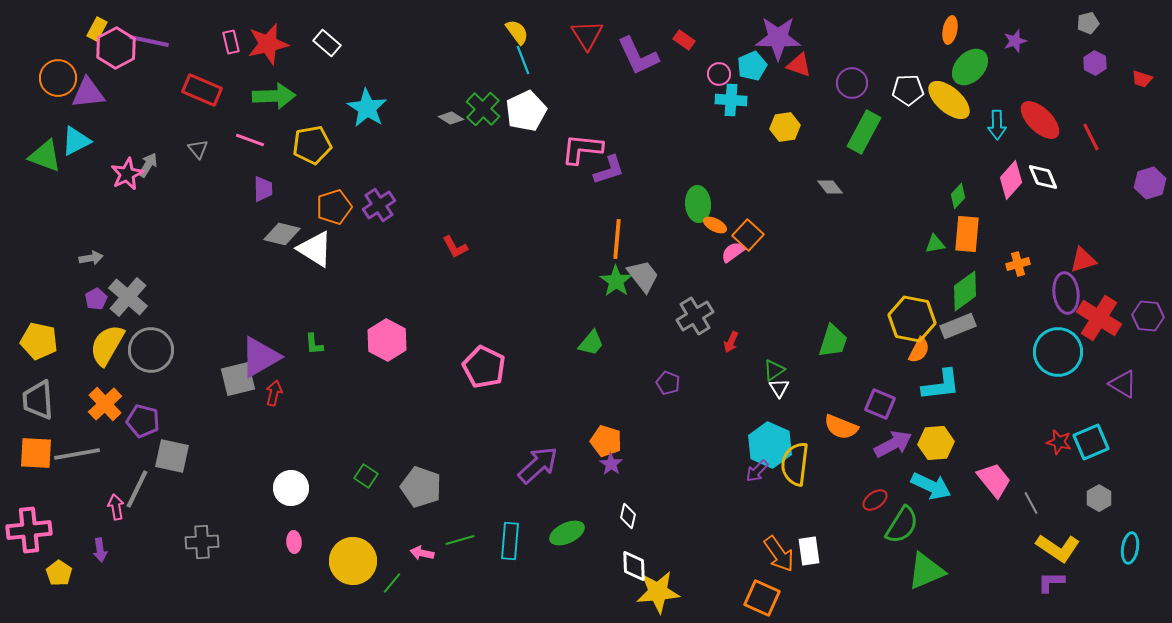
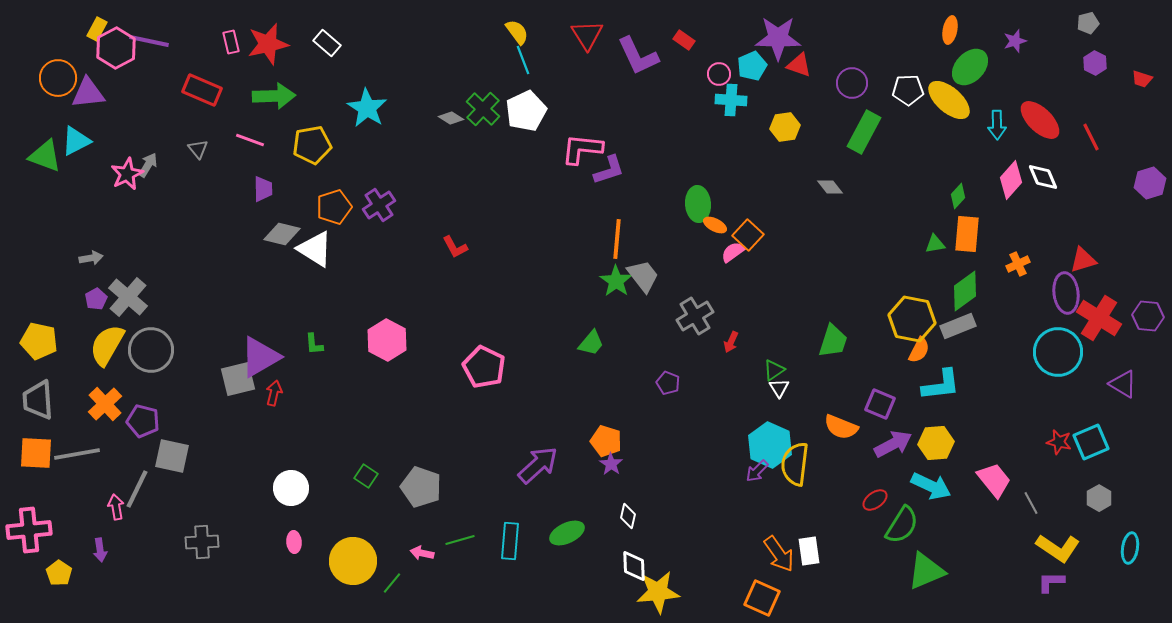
orange cross at (1018, 264): rotated 10 degrees counterclockwise
